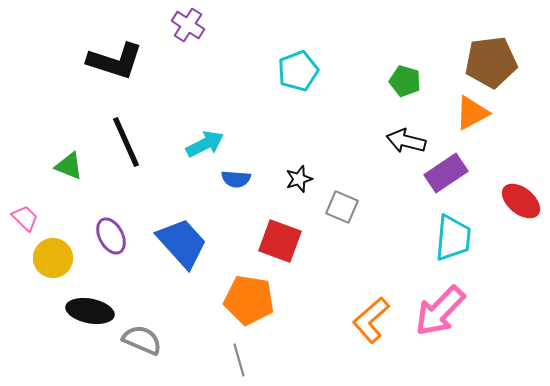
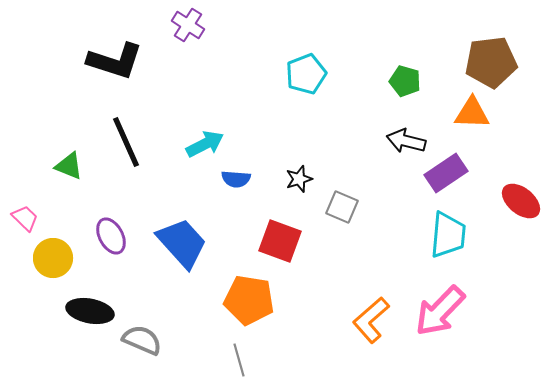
cyan pentagon: moved 8 px right, 3 px down
orange triangle: rotated 30 degrees clockwise
cyan trapezoid: moved 5 px left, 3 px up
